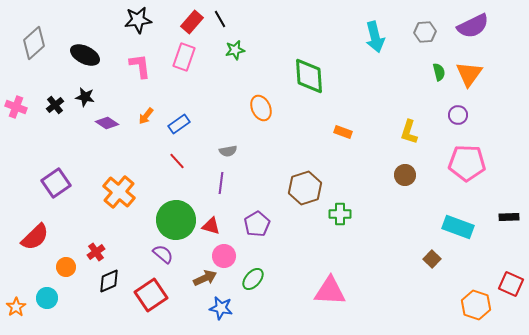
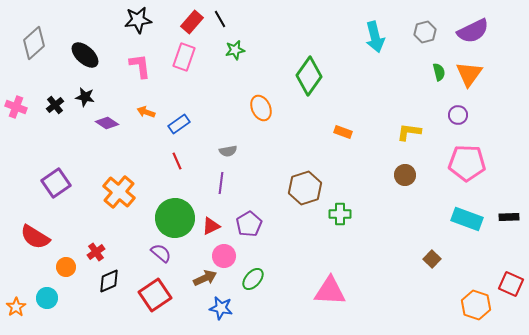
purple semicircle at (473, 26): moved 5 px down
gray hexagon at (425, 32): rotated 10 degrees counterclockwise
black ellipse at (85, 55): rotated 16 degrees clockwise
green diamond at (309, 76): rotated 39 degrees clockwise
orange arrow at (146, 116): moved 4 px up; rotated 72 degrees clockwise
yellow L-shape at (409, 132): rotated 80 degrees clockwise
red line at (177, 161): rotated 18 degrees clockwise
green circle at (176, 220): moved 1 px left, 2 px up
purple pentagon at (257, 224): moved 8 px left
red triangle at (211, 226): rotated 42 degrees counterclockwise
cyan rectangle at (458, 227): moved 9 px right, 8 px up
red semicircle at (35, 237): rotated 76 degrees clockwise
purple semicircle at (163, 254): moved 2 px left, 1 px up
red square at (151, 295): moved 4 px right
